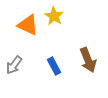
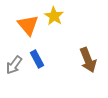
orange triangle: rotated 25 degrees clockwise
blue rectangle: moved 17 px left, 7 px up
